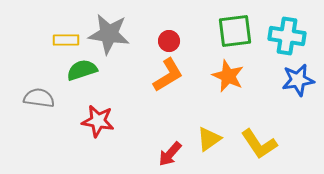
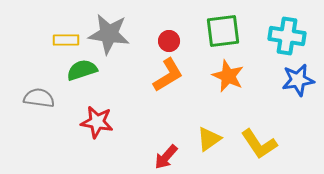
green square: moved 12 px left
red star: moved 1 px left, 1 px down
red arrow: moved 4 px left, 3 px down
